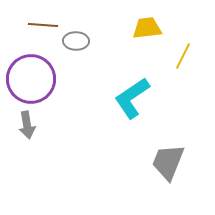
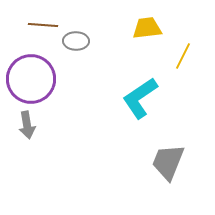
cyan L-shape: moved 8 px right
